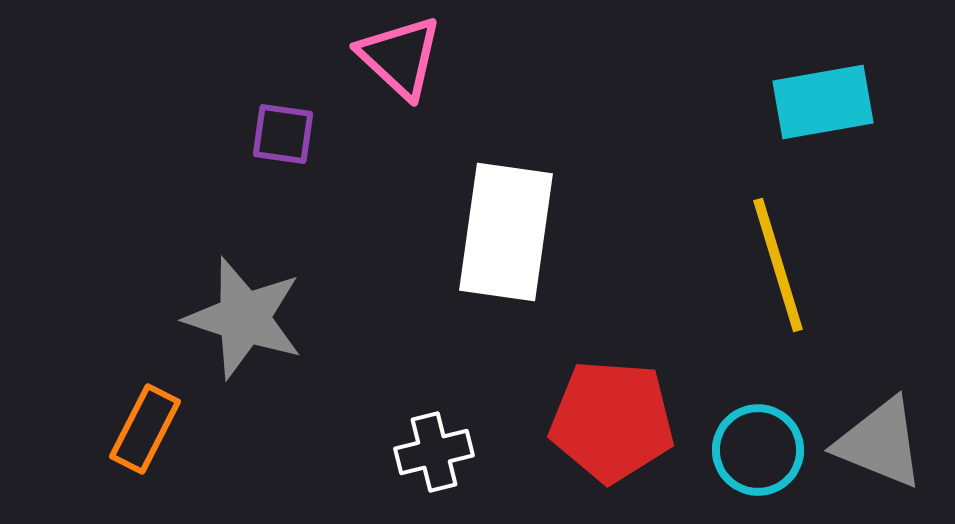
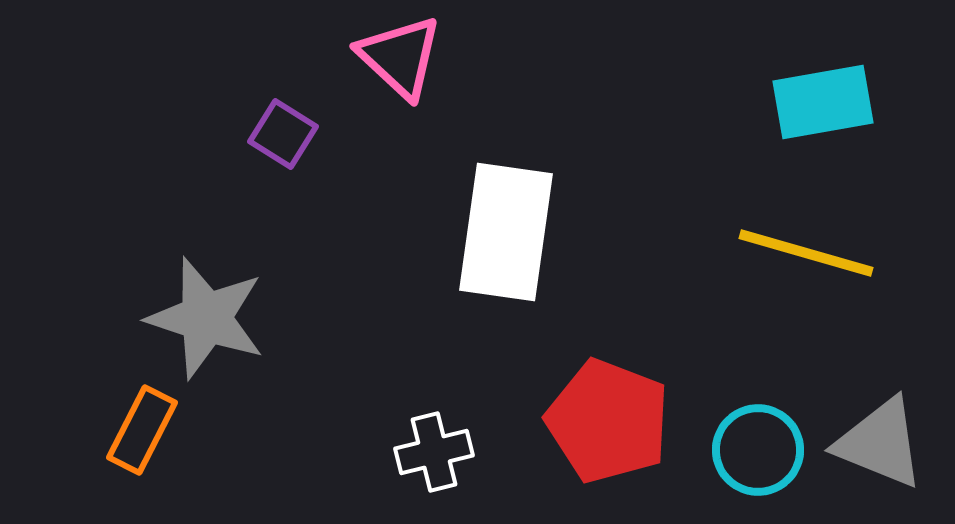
purple square: rotated 24 degrees clockwise
yellow line: moved 28 px right, 12 px up; rotated 57 degrees counterclockwise
gray star: moved 38 px left
red pentagon: moved 4 px left; rotated 17 degrees clockwise
orange rectangle: moved 3 px left, 1 px down
